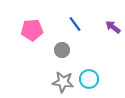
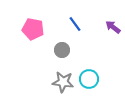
pink pentagon: moved 1 px right, 1 px up; rotated 15 degrees clockwise
